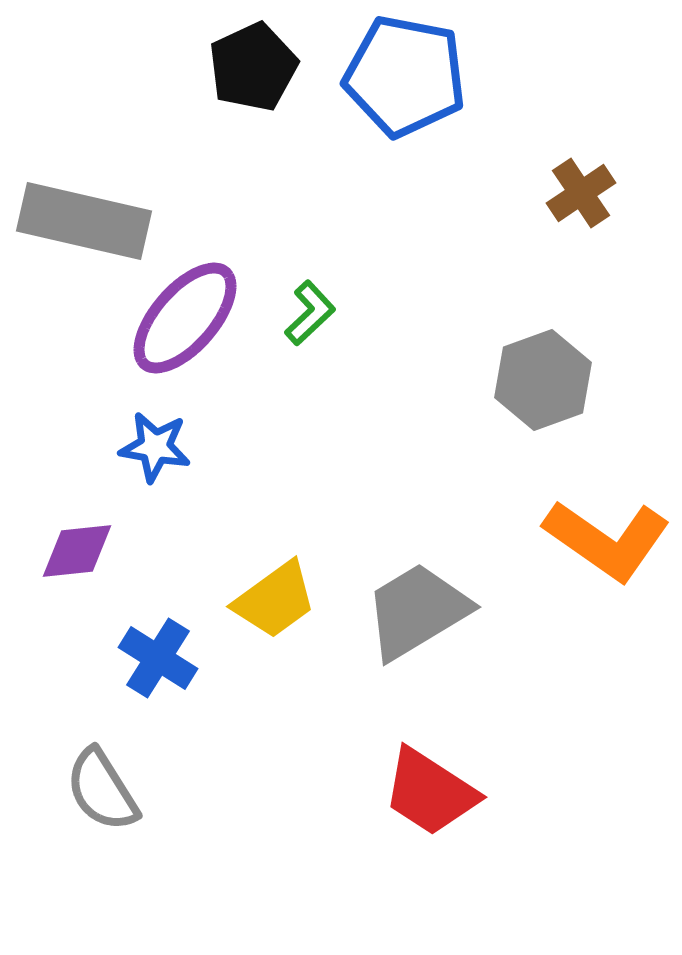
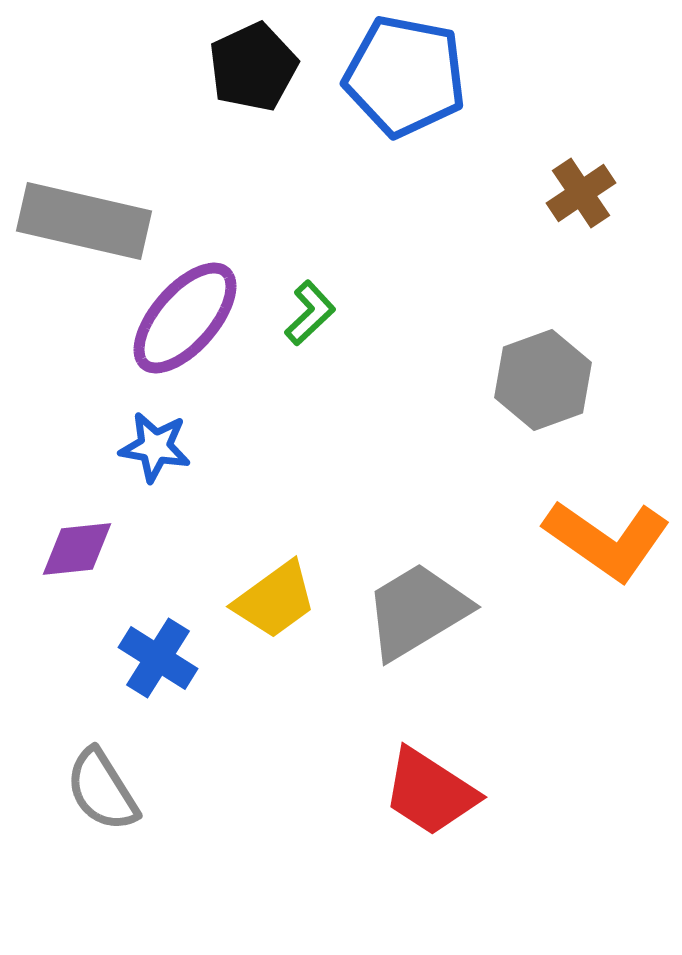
purple diamond: moved 2 px up
